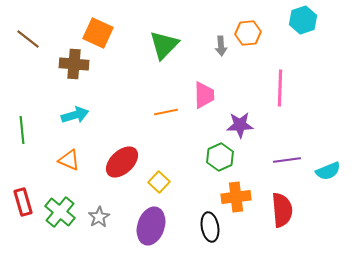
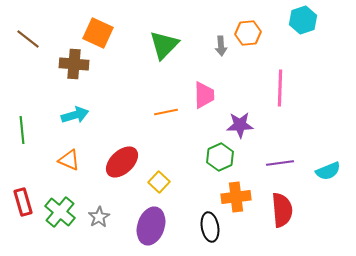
purple line: moved 7 px left, 3 px down
